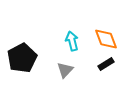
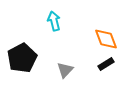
cyan arrow: moved 18 px left, 20 px up
